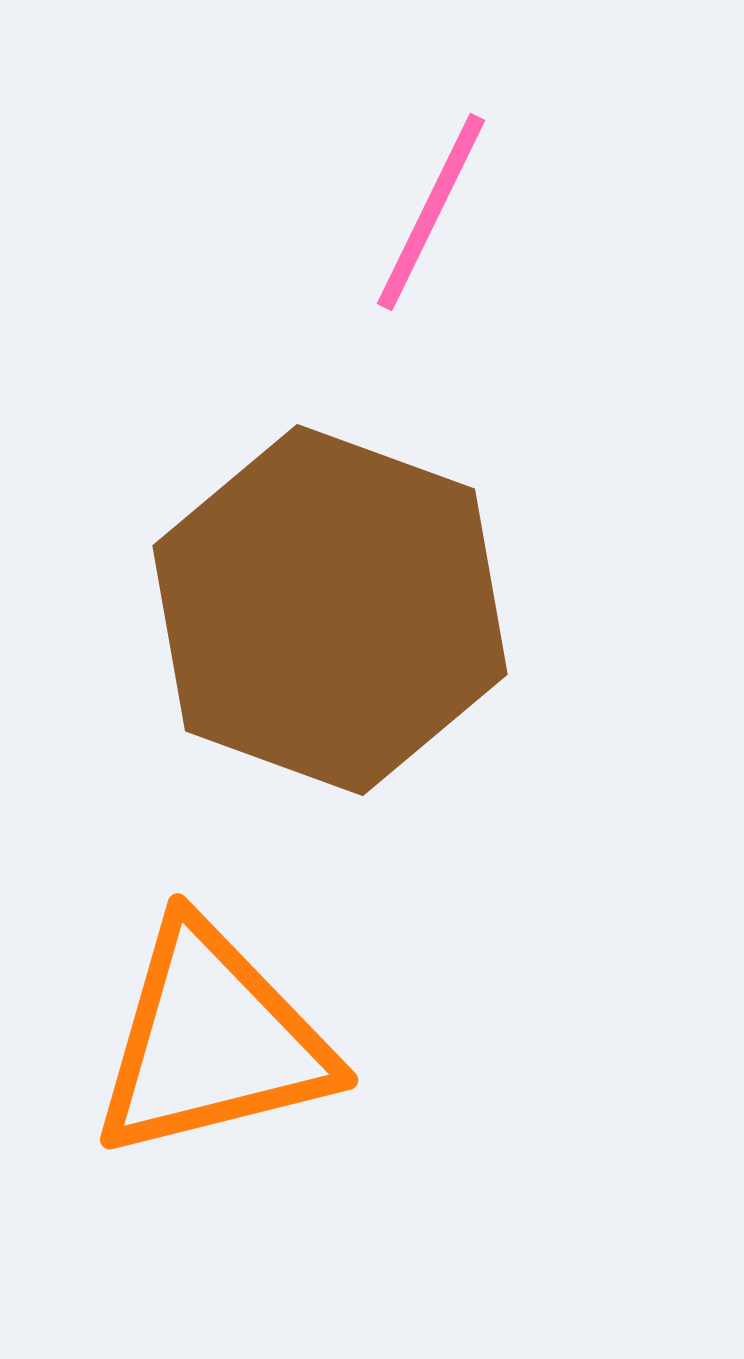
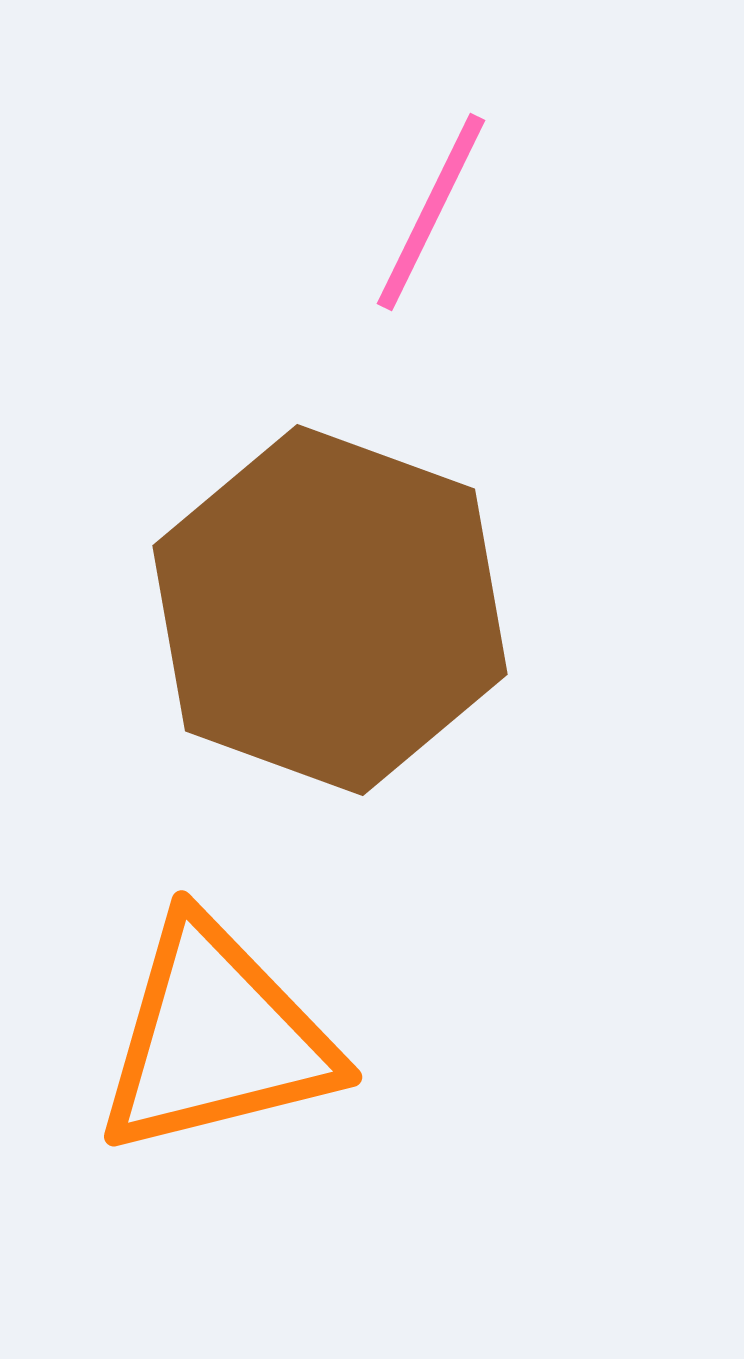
orange triangle: moved 4 px right, 3 px up
